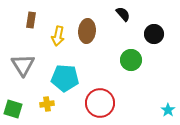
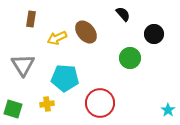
brown rectangle: moved 1 px up
brown ellipse: moved 1 px left, 1 px down; rotated 45 degrees counterclockwise
yellow arrow: moved 1 px left, 2 px down; rotated 54 degrees clockwise
green circle: moved 1 px left, 2 px up
